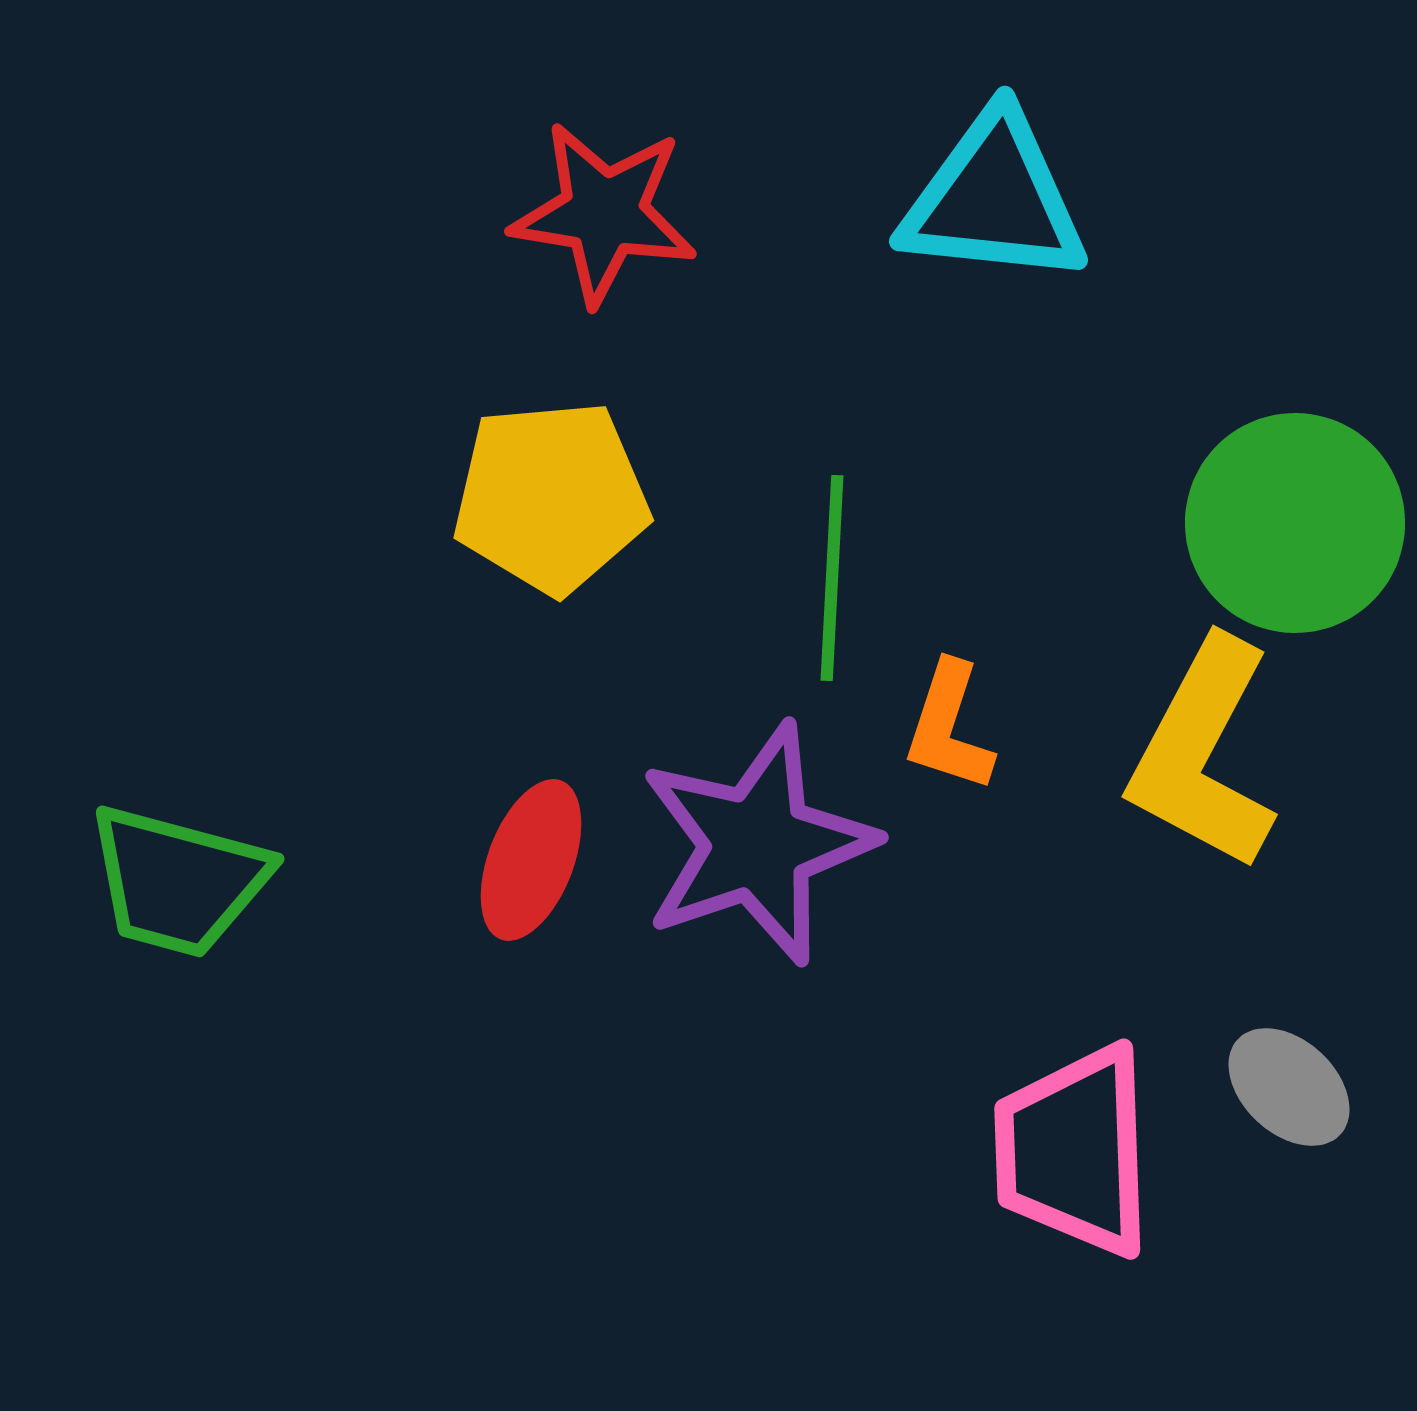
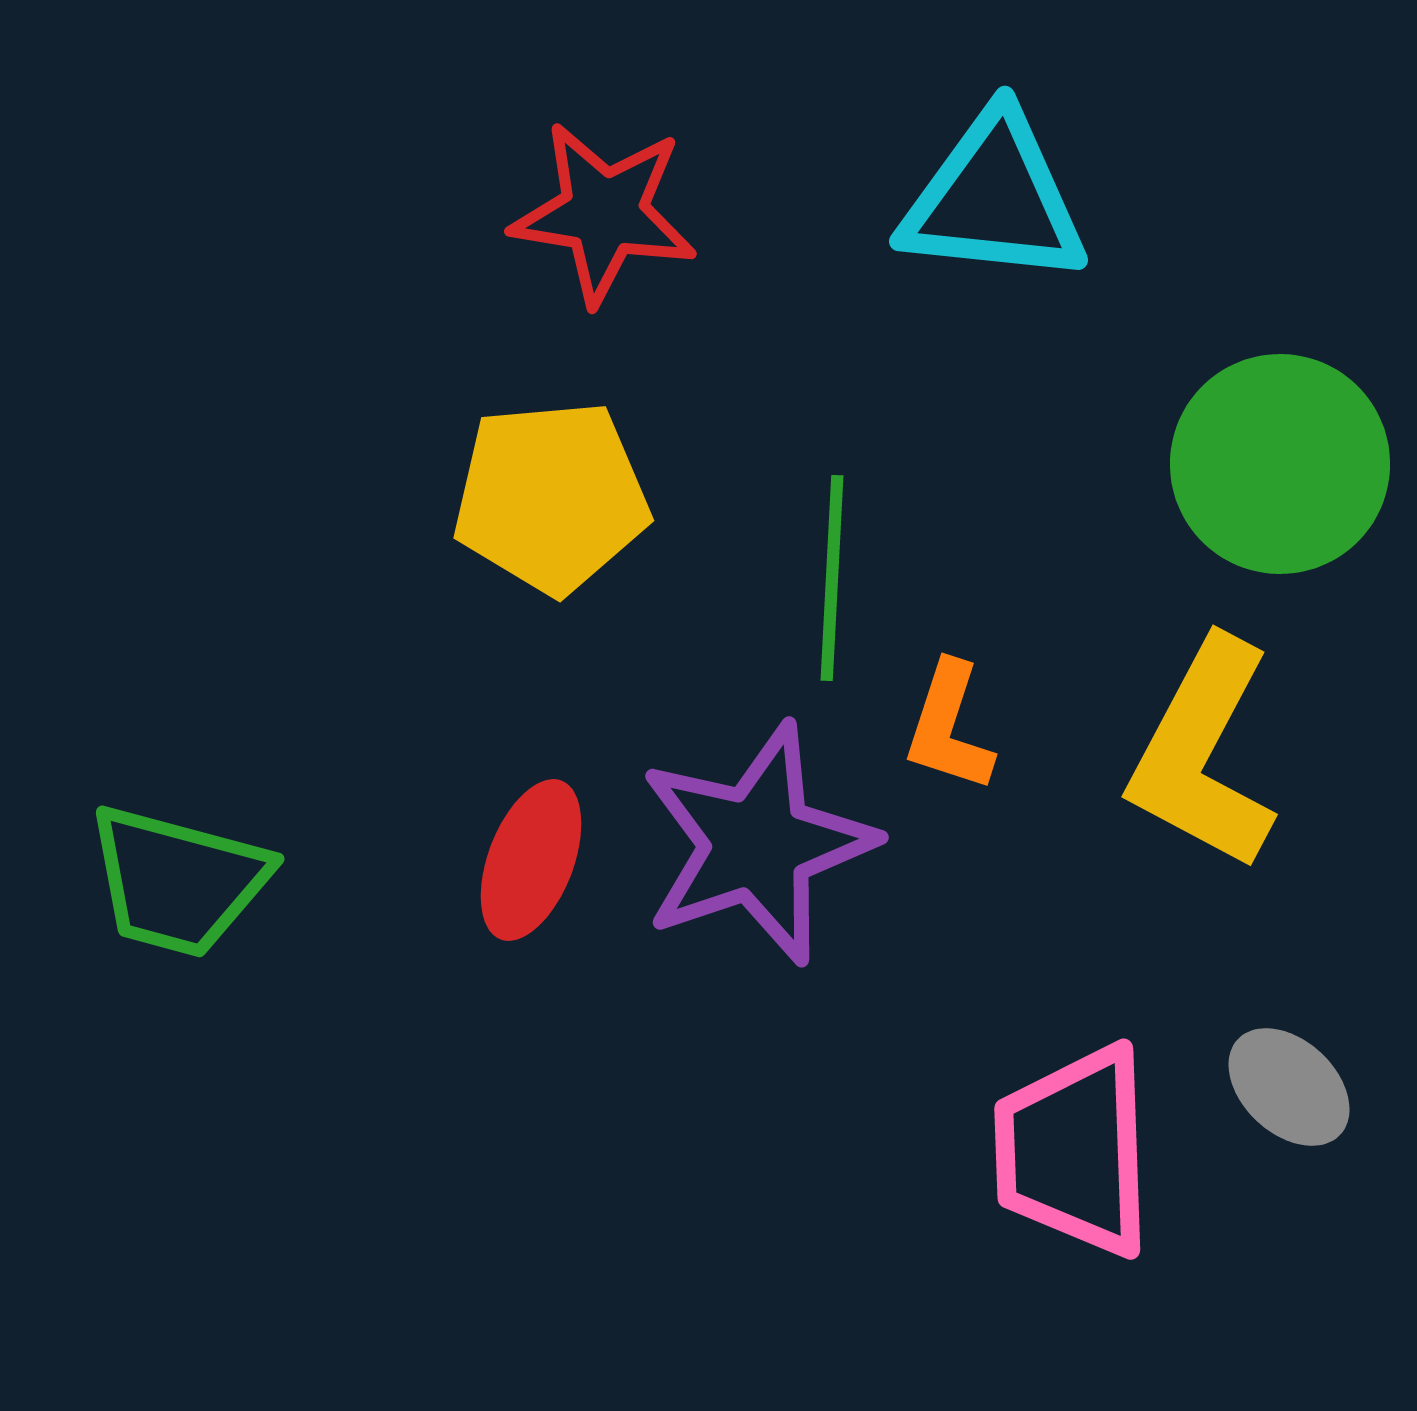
green circle: moved 15 px left, 59 px up
